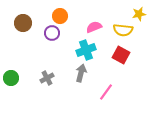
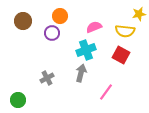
brown circle: moved 2 px up
yellow semicircle: moved 2 px right, 1 px down
green circle: moved 7 px right, 22 px down
